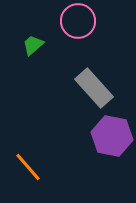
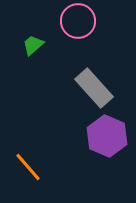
purple hexagon: moved 5 px left; rotated 12 degrees clockwise
